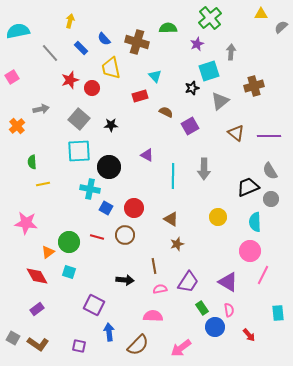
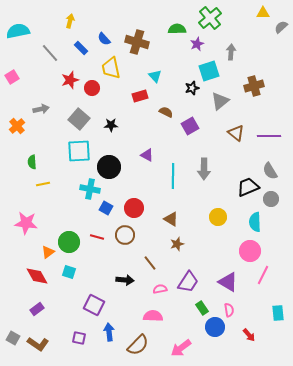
yellow triangle at (261, 14): moved 2 px right, 1 px up
green semicircle at (168, 28): moved 9 px right, 1 px down
brown line at (154, 266): moved 4 px left, 3 px up; rotated 28 degrees counterclockwise
purple square at (79, 346): moved 8 px up
